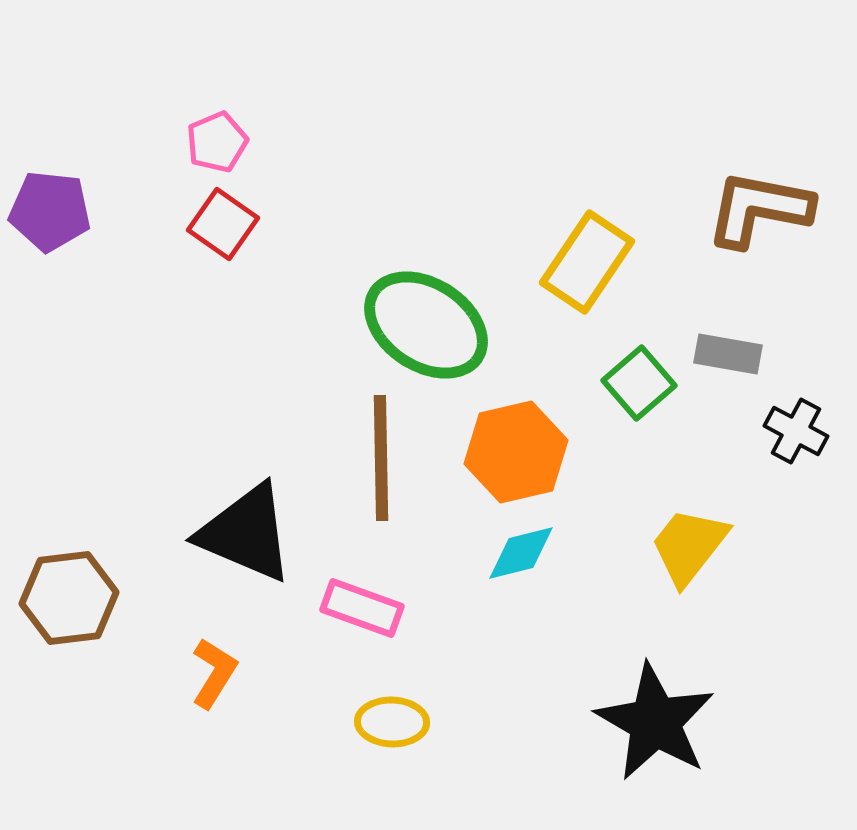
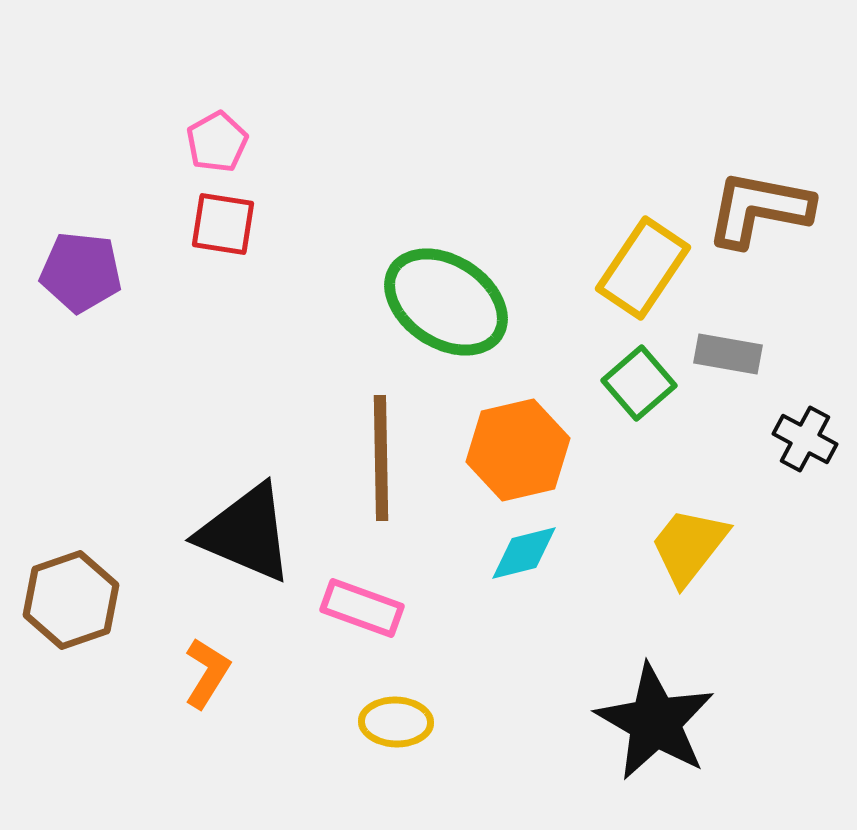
pink pentagon: rotated 6 degrees counterclockwise
purple pentagon: moved 31 px right, 61 px down
red square: rotated 26 degrees counterclockwise
yellow rectangle: moved 56 px right, 6 px down
green ellipse: moved 20 px right, 23 px up
black cross: moved 9 px right, 8 px down
orange hexagon: moved 2 px right, 2 px up
cyan diamond: moved 3 px right
brown hexagon: moved 2 px right, 2 px down; rotated 12 degrees counterclockwise
orange L-shape: moved 7 px left
yellow ellipse: moved 4 px right
